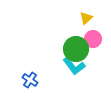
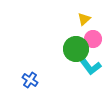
yellow triangle: moved 2 px left, 1 px down
cyan L-shape: moved 16 px right
